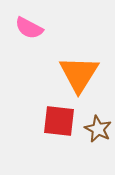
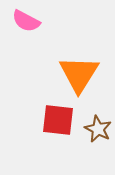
pink semicircle: moved 3 px left, 7 px up
red square: moved 1 px left, 1 px up
